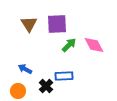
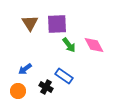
brown triangle: moved 1 px right, 1 px up
green arrow: rotated 98 degrees clockwise
blue arrow: rotated 64 degrees counterclockwise
blue rectangle: rotated 36 degrees clockwise
black cross: moved 1 px down; rotated 16 degrees counterclockwise
